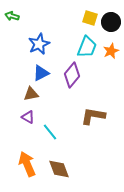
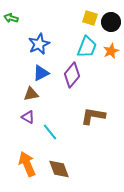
green arrow: moved 1 px left, 2 px down
